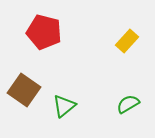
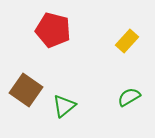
red pentagon: moved 9 px right, 2 px up
brown square: moved 2 px right
green semicircle: moved 1 px right, 7 px up
